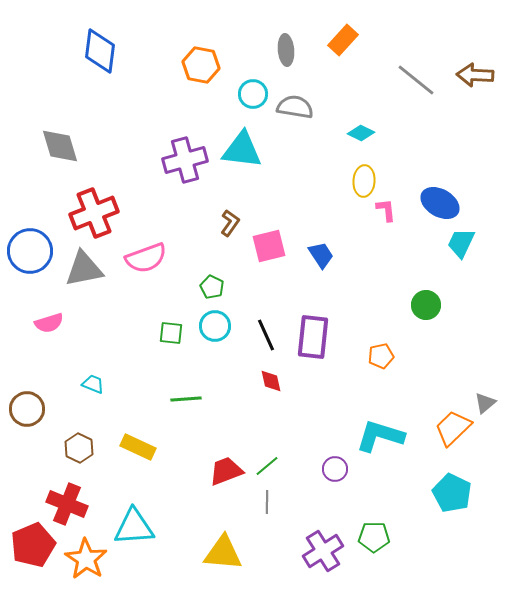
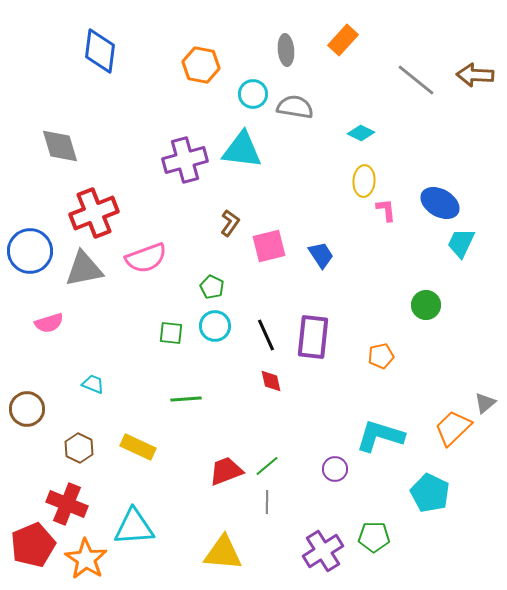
cyan pentagon at (452, 493): moved 22 px left
